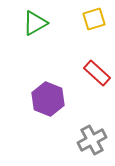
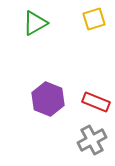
red rectangle: moved 1 px left, 29 px down; rotated 20 degrees counterclockwise
